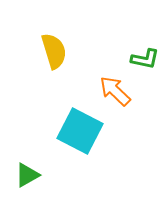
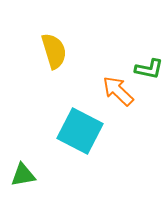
green L-shape: moved 4 px right, 10 px down
orange arrow: moved 3 px right
green triangle: moved 4 px left; rotated 20 degrees clockwise
